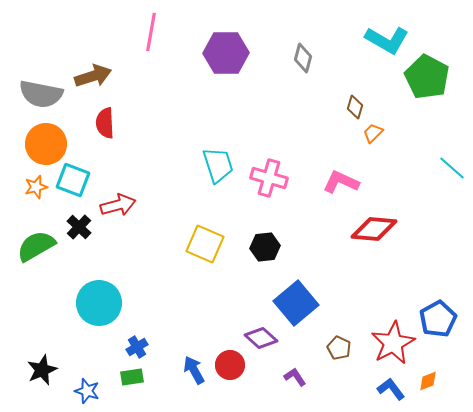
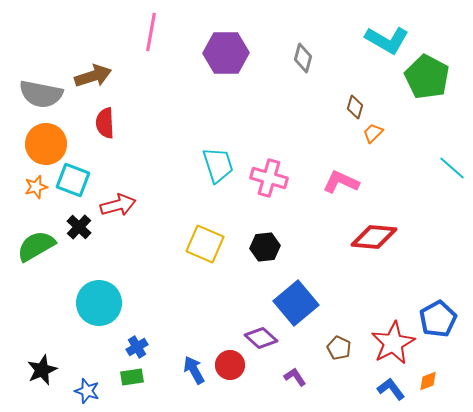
red diamond: moved 8 px down
